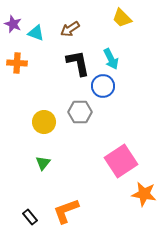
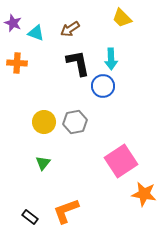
purple star: moved 1 px up
cyan arrow: rotated 25 degrees clockwise
gray hexagon: moved 5 px left, 10 px down; rotated 10 degrees counterclockwise
black rectangle: rotated 14 degrees counterclockwise
